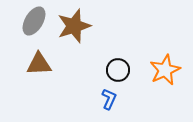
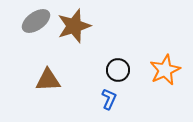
gray ellipse: moved 2 px right; rotated 24 degrees clockwise
brown triangle: moved 9 px right, 16 px down
